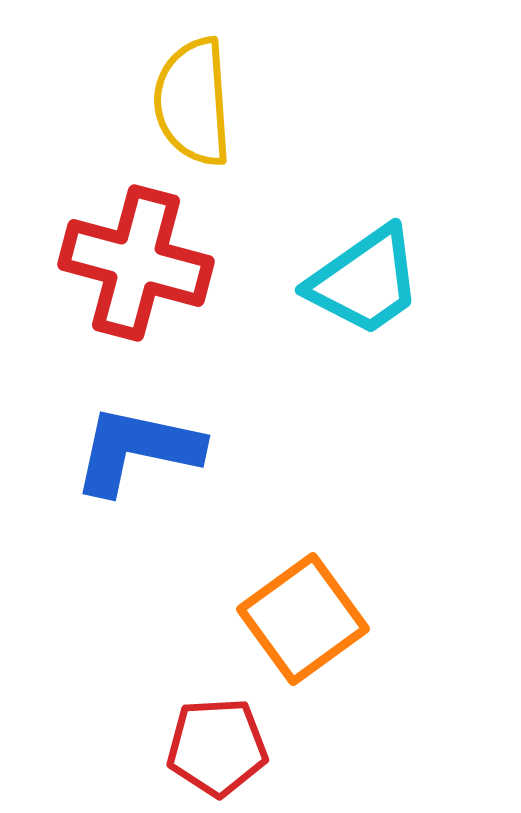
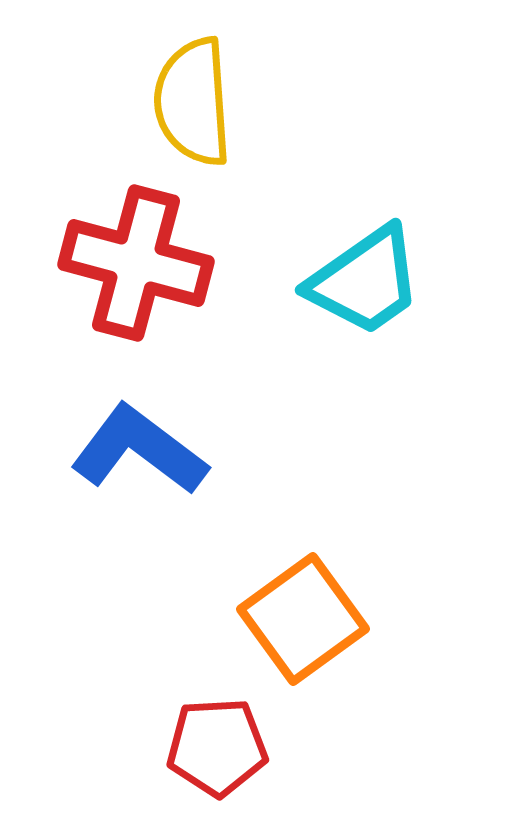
blue L-shape: moved 2 px right; rotated 25 degrees clockwise
